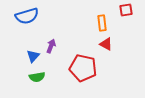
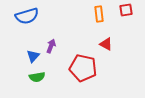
orange rectangle: moved 3 px left, 9 px up
